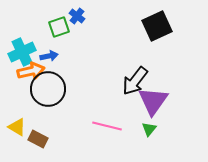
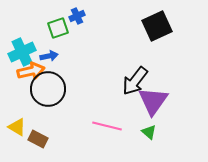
blue cross: rotated 28 degrees clockwise
green square: moved 1 px left, 1 px down
green triangle: moved 3 px down; rotated 28 degrees counterclockwise
